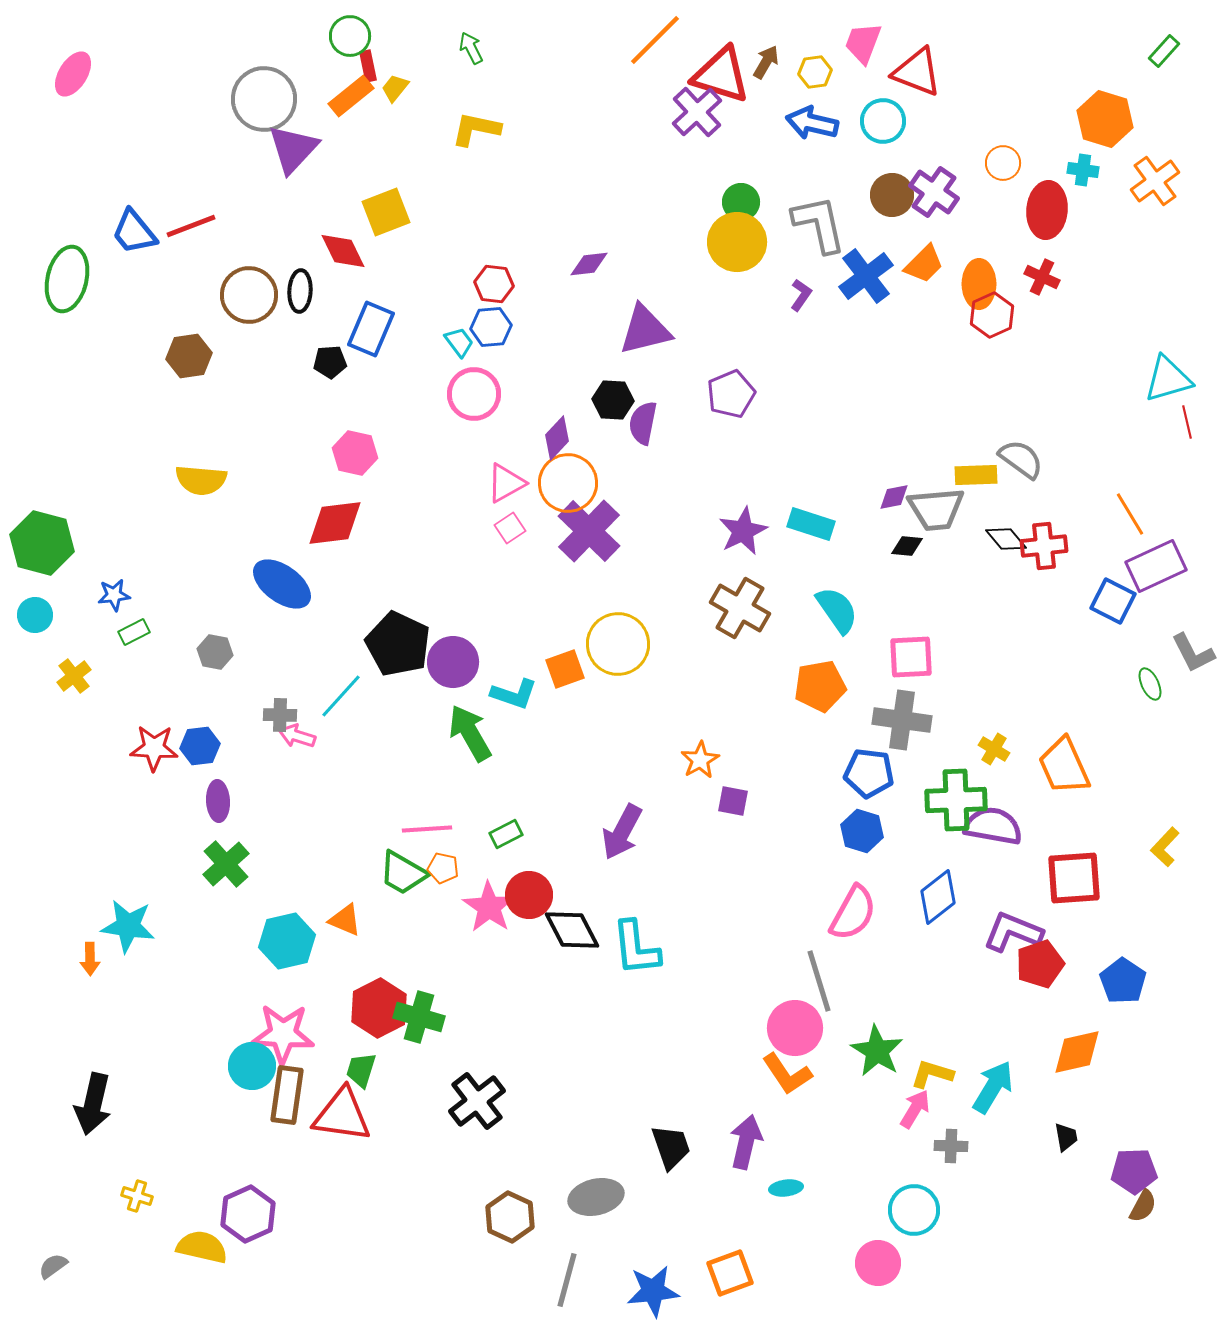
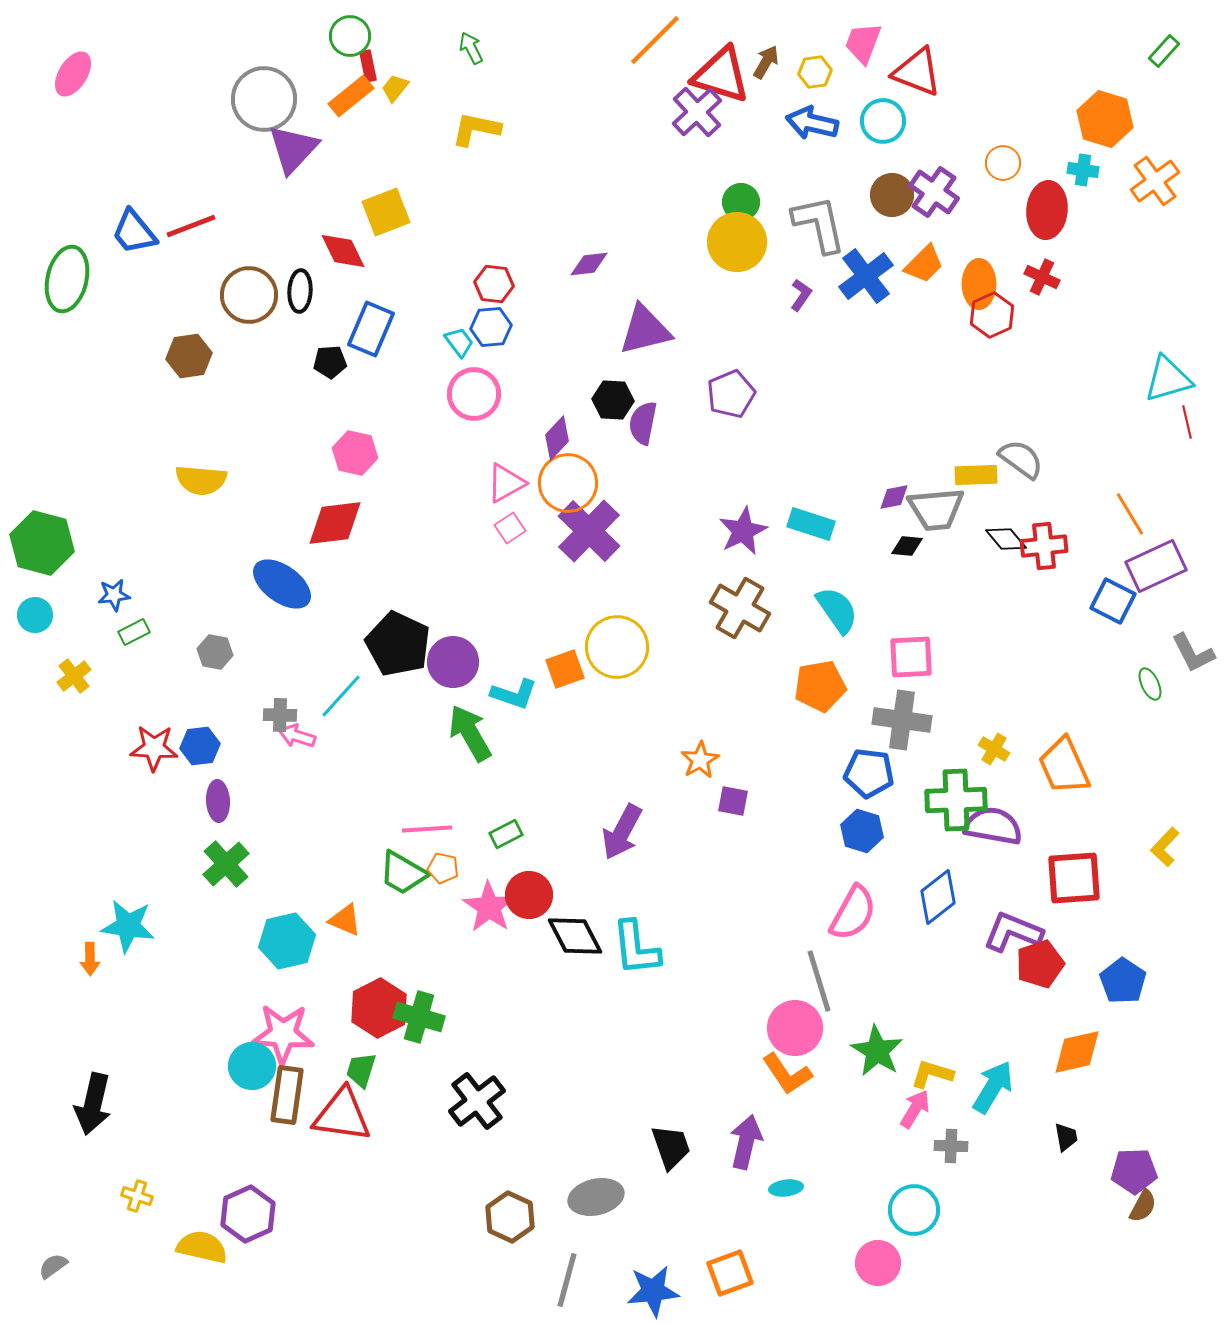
yellow circle at (618, 644): moved 1 px left, 3 px down
black diamond at (572, 930): moved 3 px right, 6 px down
